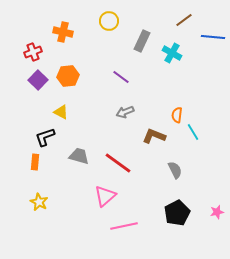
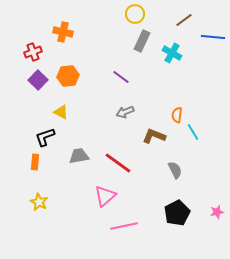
yellow circle: moved 26 px right, 7 px up
gray trapezoid: rotated 25 degrees counterclockwise
